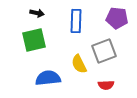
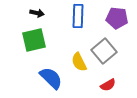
blue rectangle: moved 2 px right, 5 px up
gray square: rotated 20 degrees counterclockwise
yellow semicircle: moved 2 px up
blue semicircle: moved 3 px right; rotated 50 degrees clockwise
red semicircle: moved 2 px right; rotated 28 degrees counterclockwise
